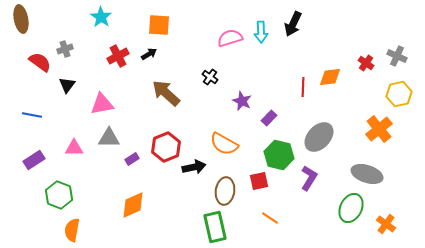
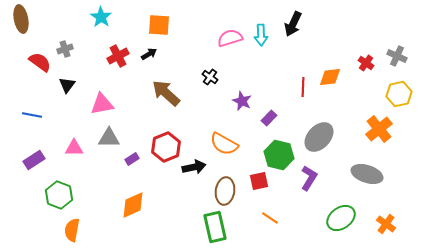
cyan arrow at (261, 32): moved 3 px down
green ellipse at (351, 208): moved 10 px left, 10 px down; rotated 28 degrees clockwise
